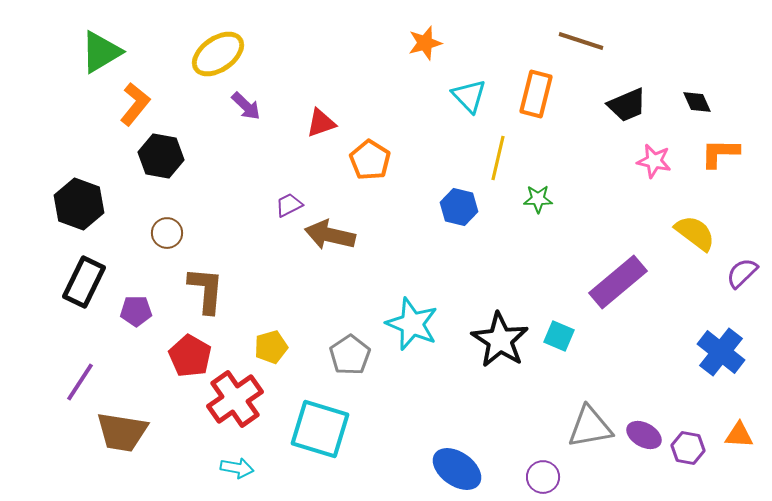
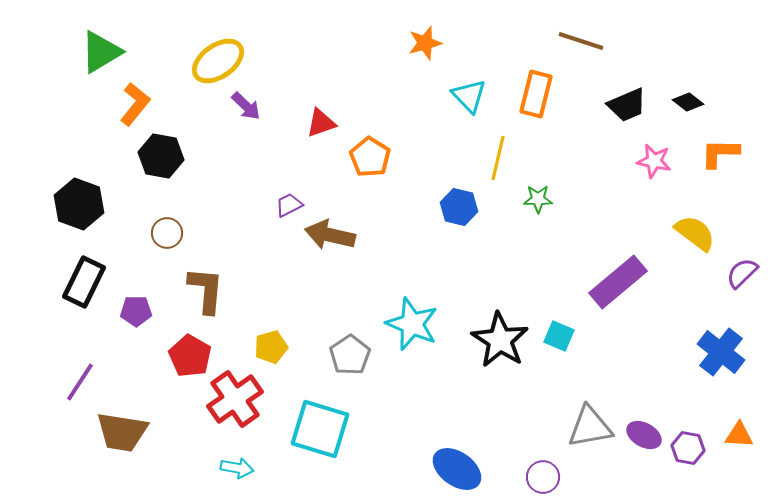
yellow ellipse at (218, 54): moved 7 px down
black diamond at (697, 102): moved 9 px left; rotated 28 degrees counterclockwise
orange pentagon at (370, 160): moved 3 px up
